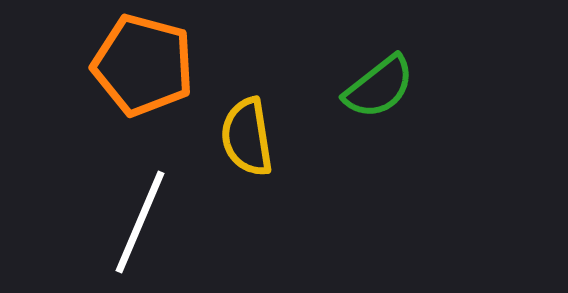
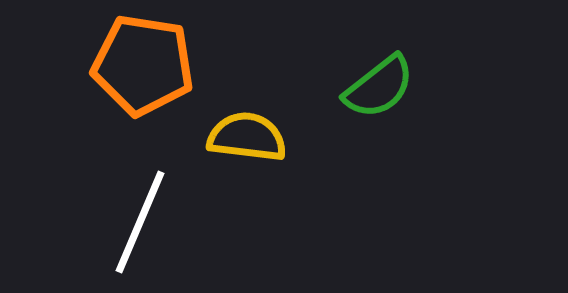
orange pentagon: rotated 6 degrees counterclockwise
yellow semicircle: rotated 106 degrees clockwise
